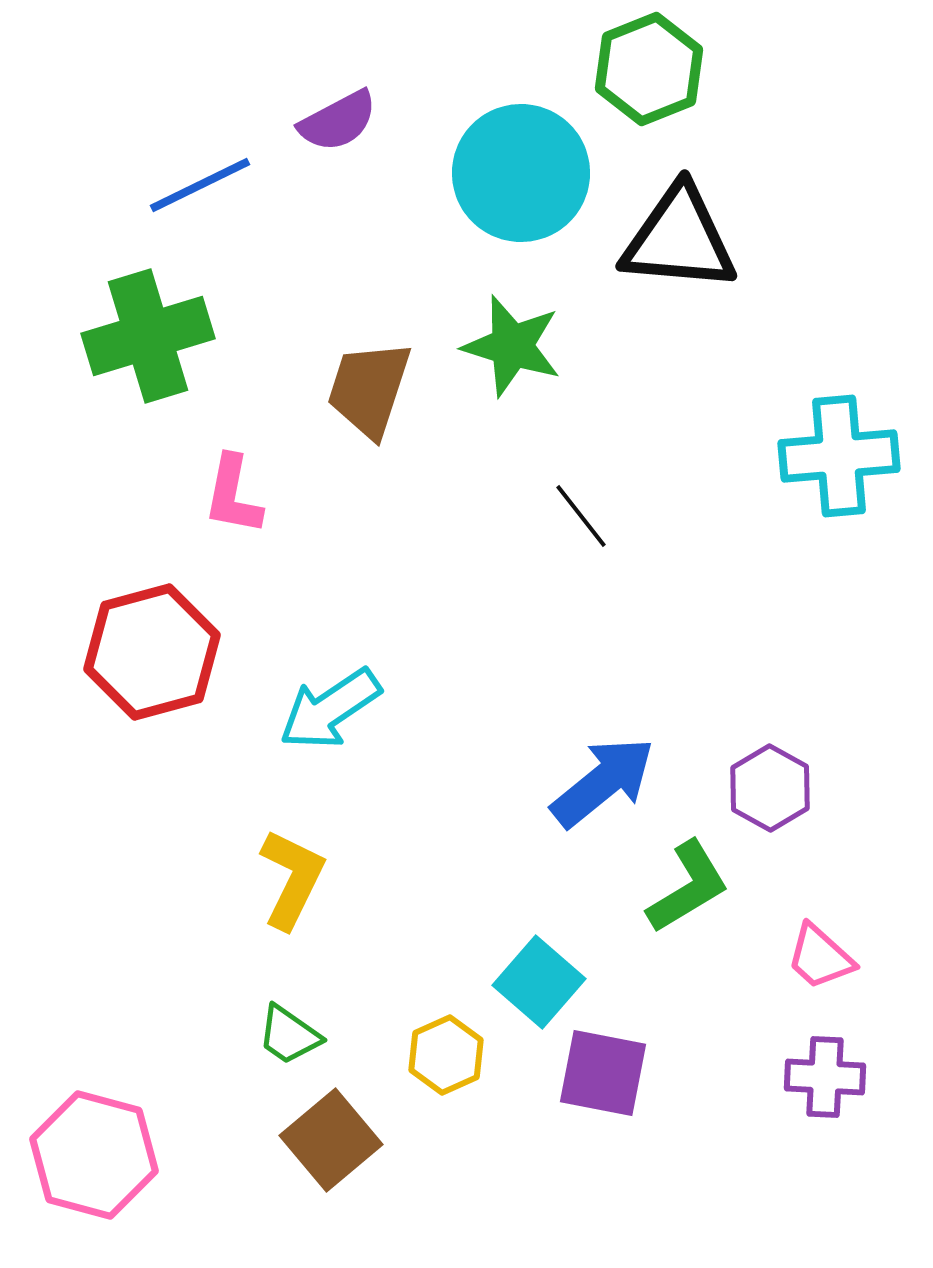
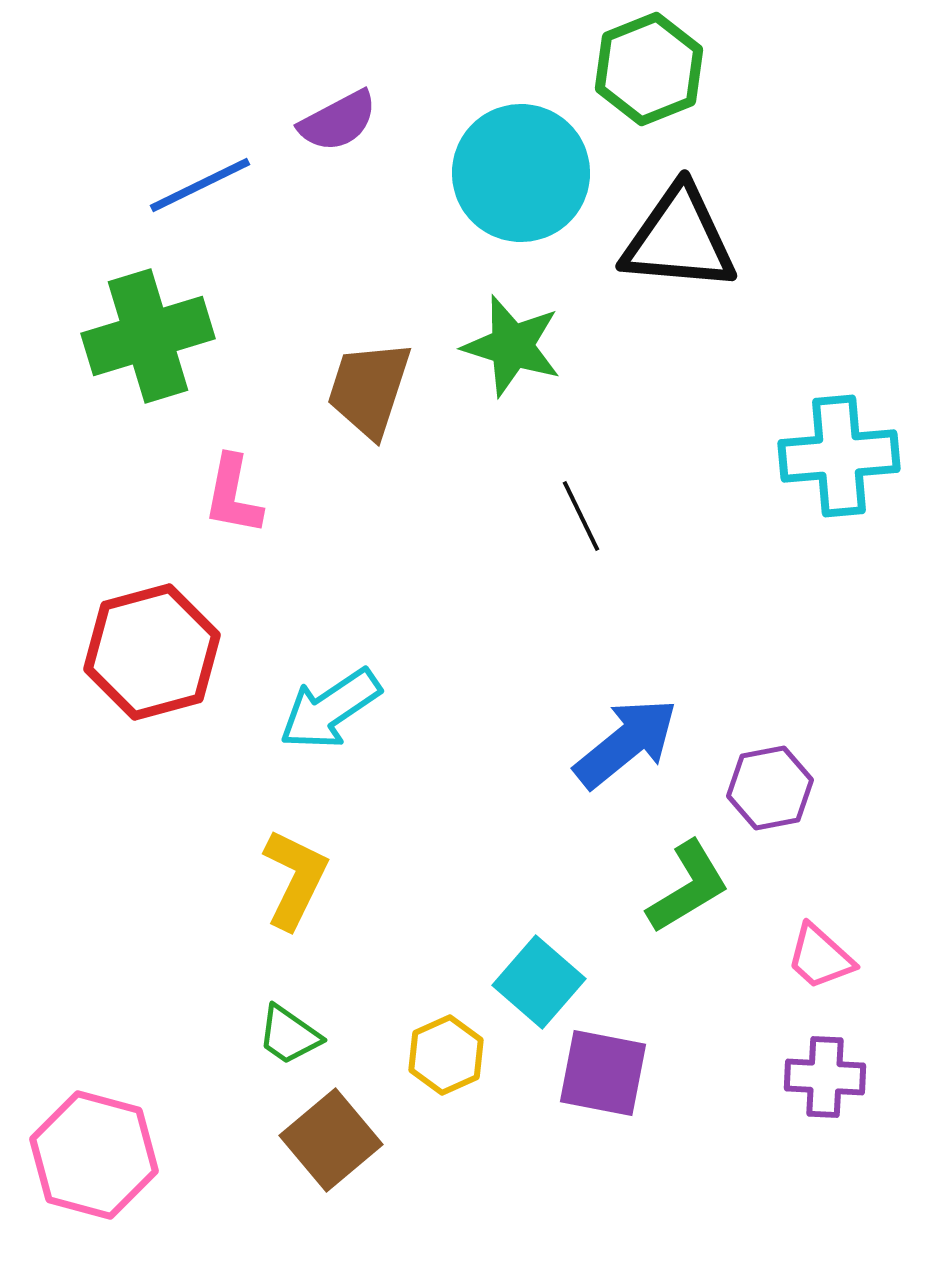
black line: rotated 12 degrees clockwise
blue arrow: moved 23 px right, 39 px up
purple hexagon: rotated 20 degrees clockwise
yellow L-shape: moved 3 px right
